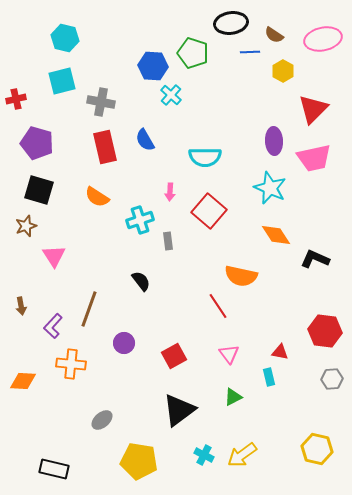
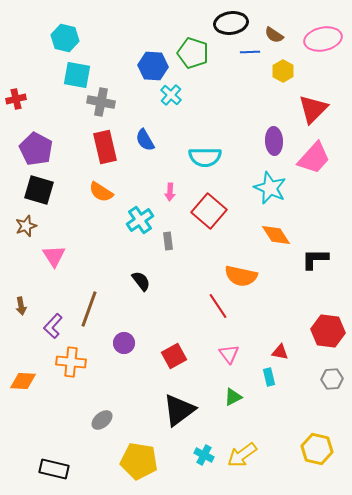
cyan square at (62, 81): moved 15 px right, 6 px up; rotated 24 degrees clockwise
purple pentagon at (37, 143): moved 1 px left, 6 px down; rotated 12 degrees clockwise
pink trapezoid at (314, 158): rotated 36 degrees counterclockwise
orange semicircle at (97, 197): moved 4 px right, 5 px up
cyan cross at (140, 220): rotated 16 degrees counterclockwise
black L-shape at (315, 259): rotated 24 degrees counterclockwise
red hexagon at (325, 331): moved 3 px right
orange cross at (71, 364): moved 2 px up
